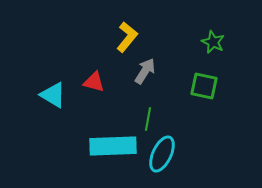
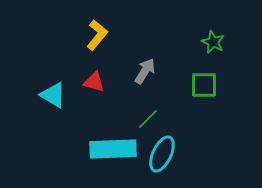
yellow L-shape: moved 30 px left, 2 px up
green square: moved 1 px up; rotated 12 degrees counterclockwise
green line: rotated 35 degrees clockwise
cyan rectangle: moved 3 px down
